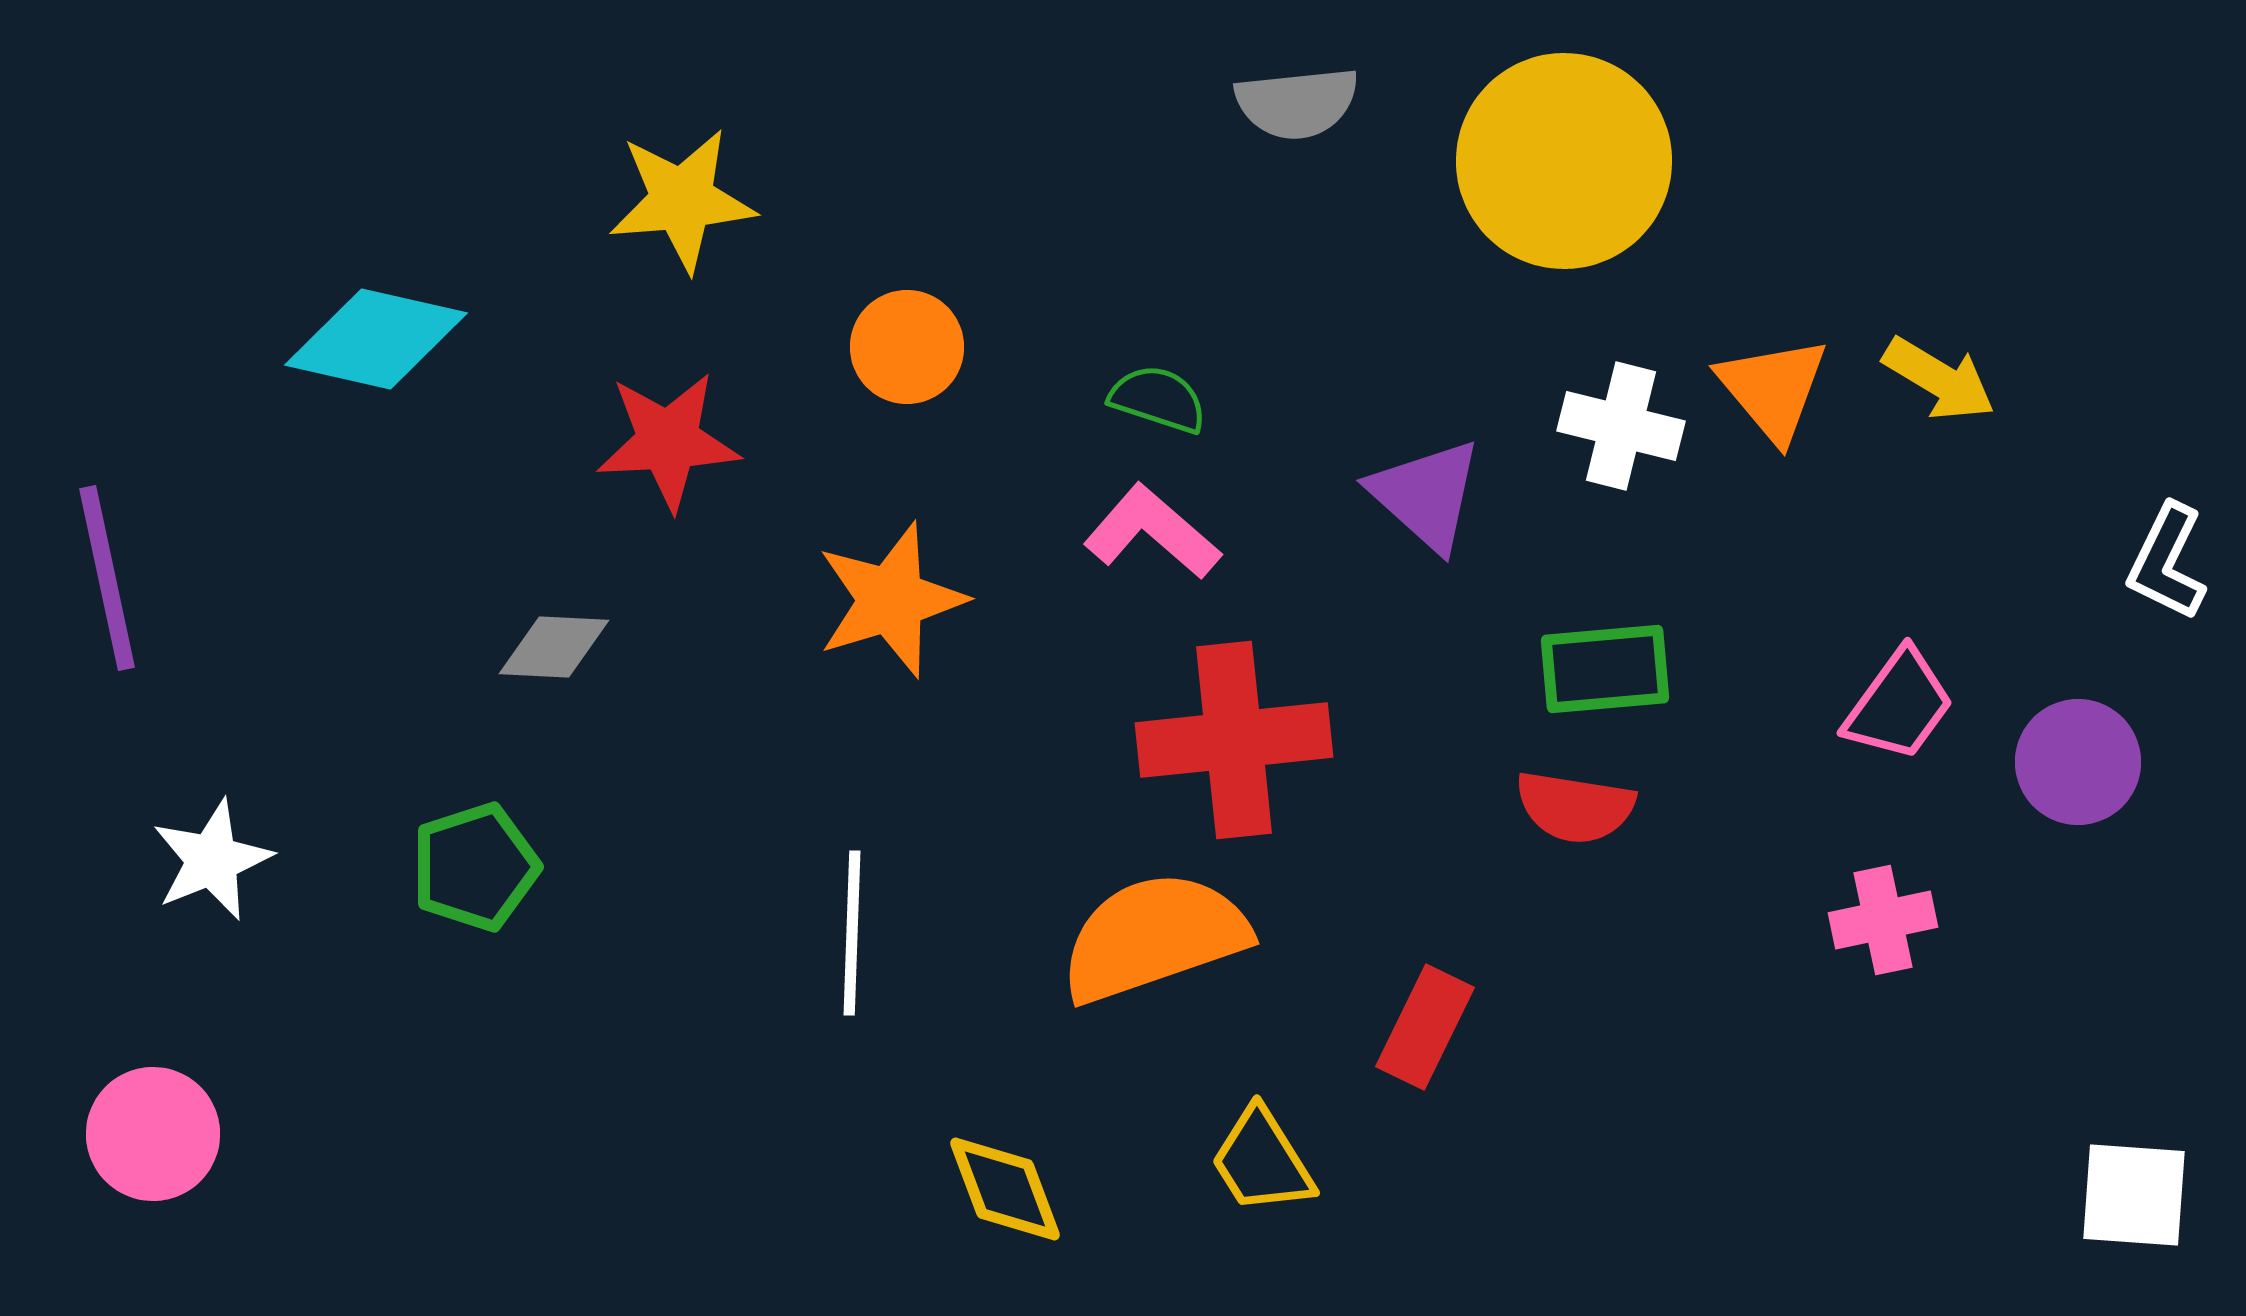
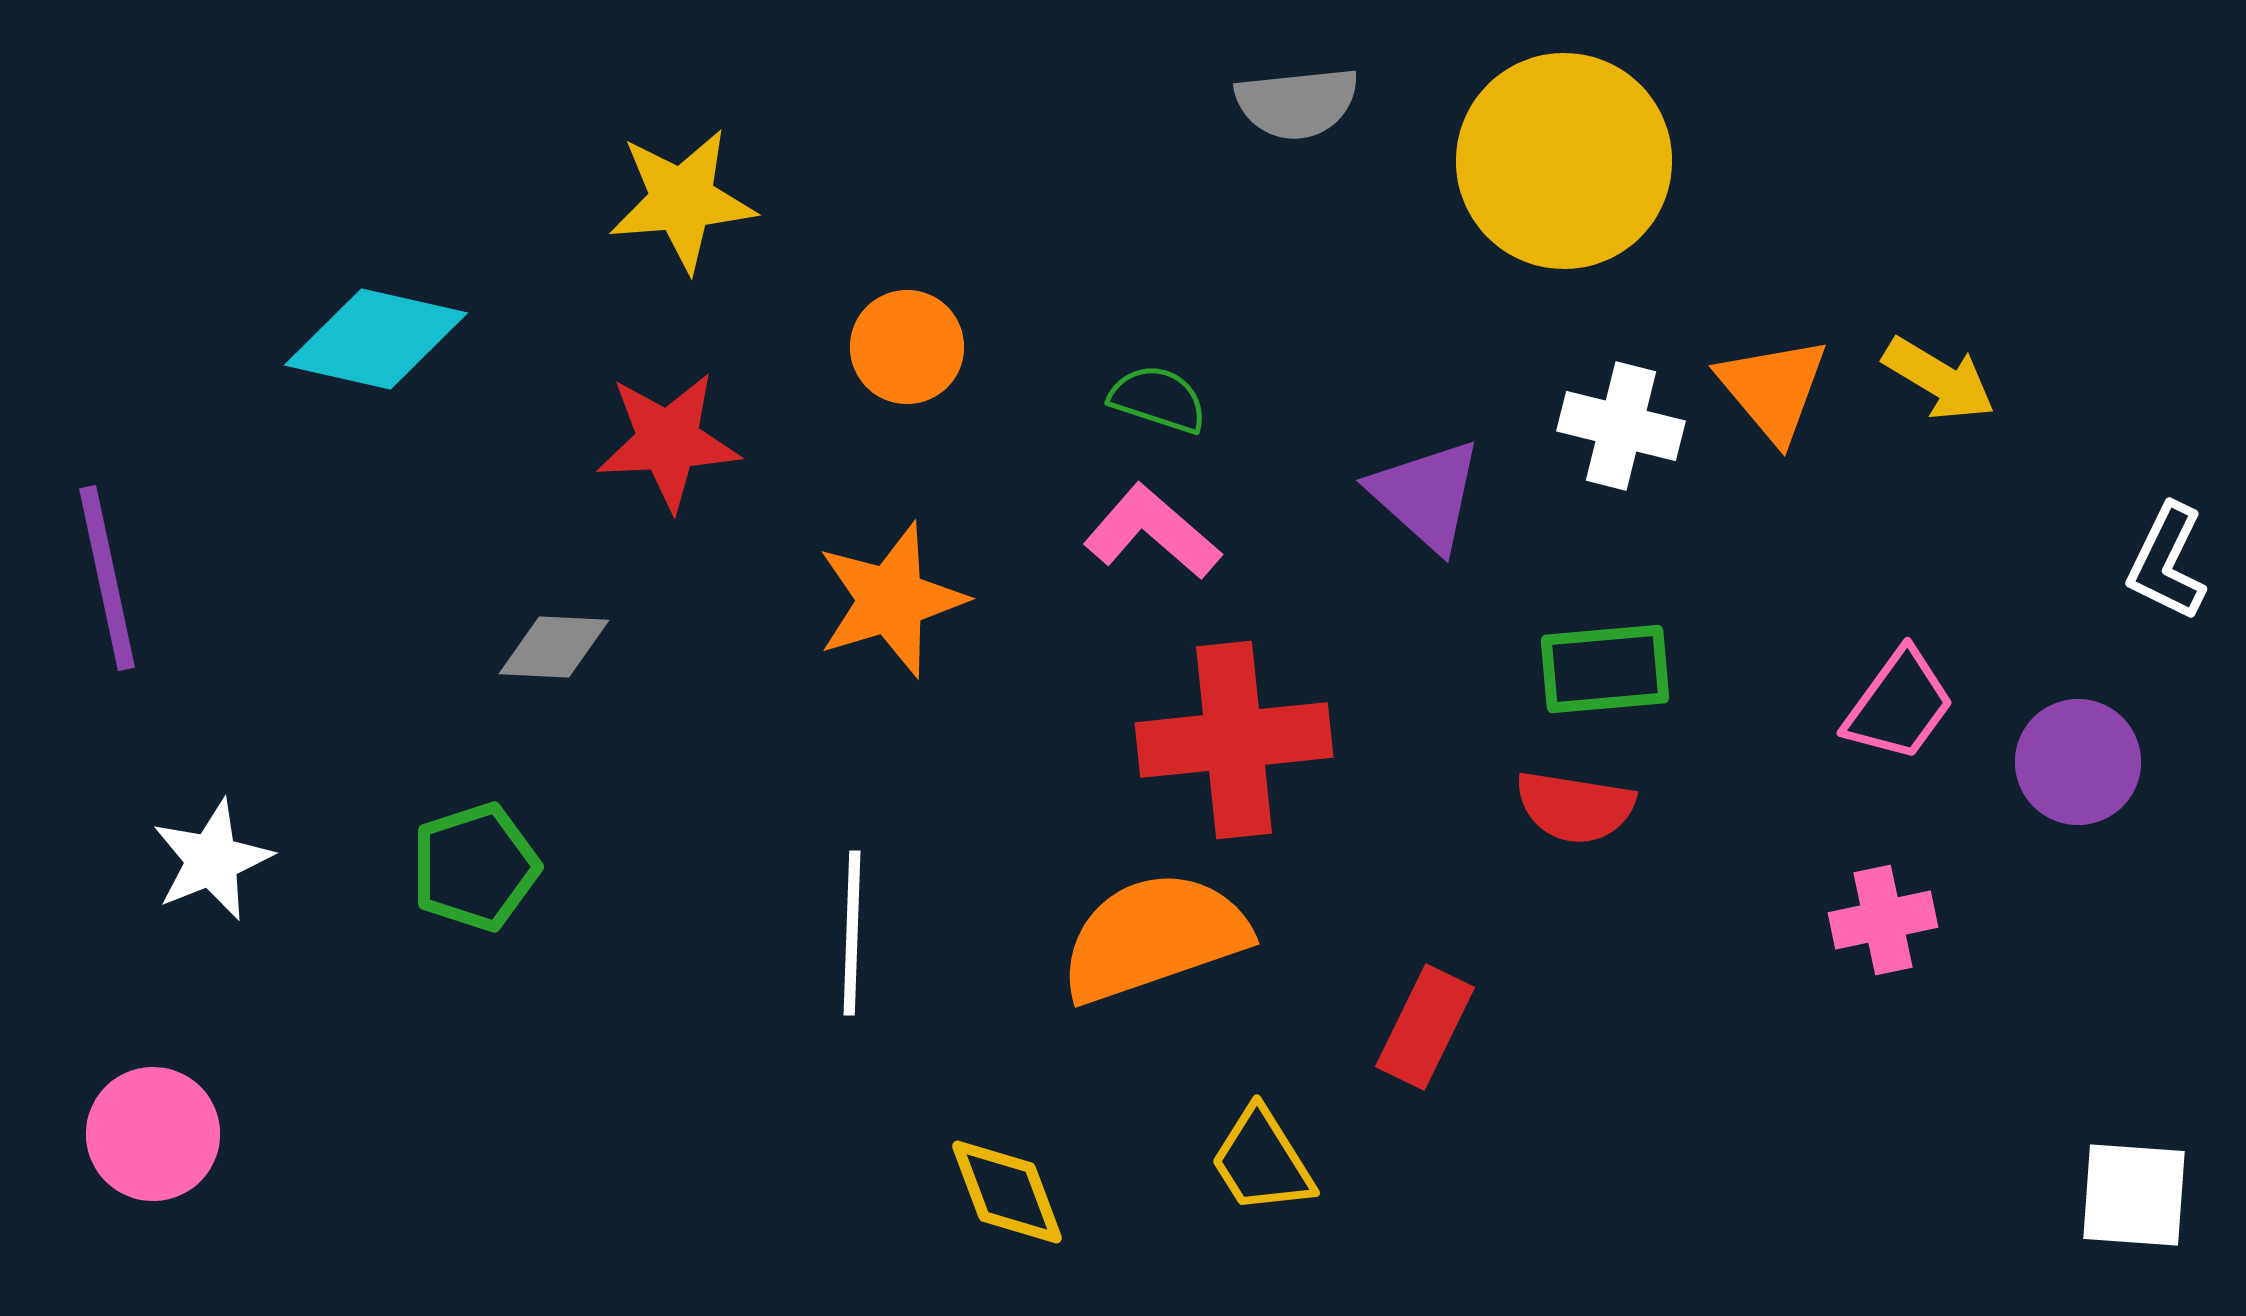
yellow diamond: moved 2 px right, 3 px down
